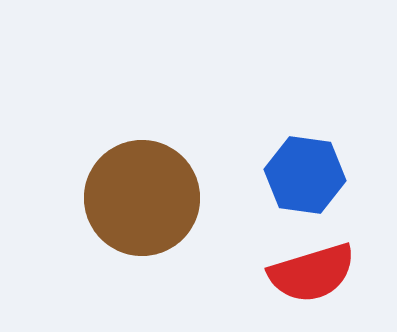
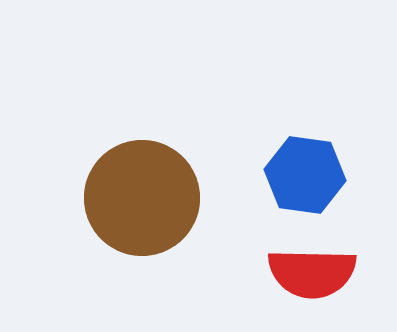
red semicircle: rotated 18 degrees clockwise
